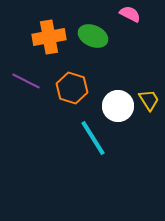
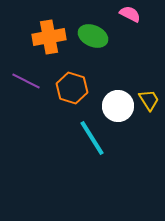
cyan line: moved 1 px left
